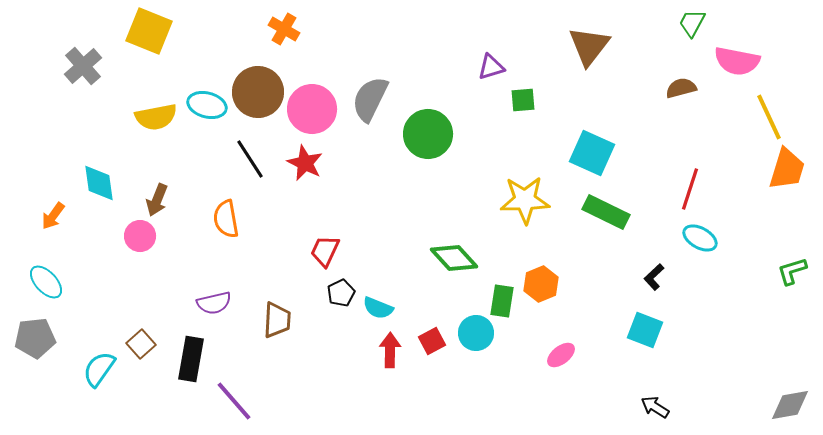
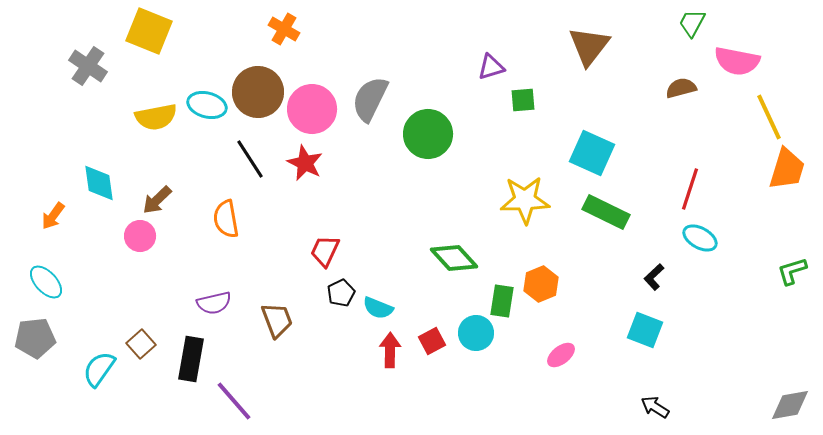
gray cross at (83, 66): moved 5 px right; rotated 15 degrees counterclockwise
brown arrow at (157, 200): rotated 24 degrees clockwise
brown trapezoid at (277, 320): rotated 24 degrees counterclockwise
